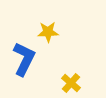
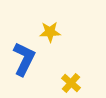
yellow star: moved 2 px right
